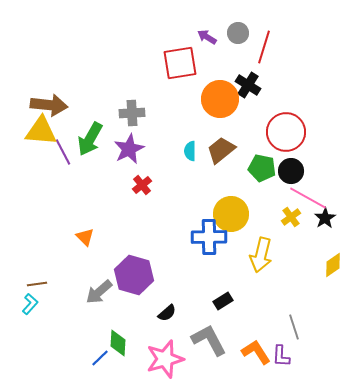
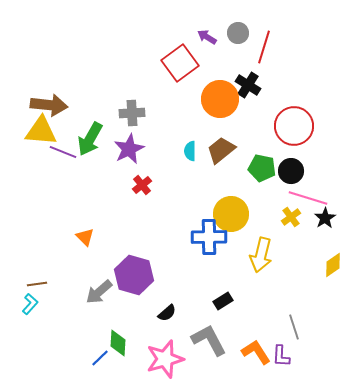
red square: rotated 27 degrees counterclockwise
red circle: moved 8 px right, 6 px up
purple line: rotated 40 degrees counterclockwise
pink line: rotated 12 degrees counterclockwise
